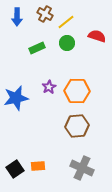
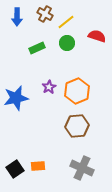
orange hexagon: rotated 25 degrees counterclockwise
